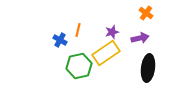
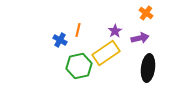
purple star: moved 3 px right, 1 px up; rotated 16 degrees counterclockwise
